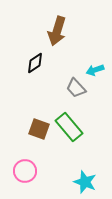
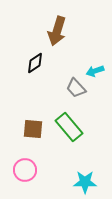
cyan arrow: moved 1 px down
brown square: moved 6 px left; rotated 15 degrees counterclockwise
pink circle: moved 1 px up
cyan star: rotated 20 degrees counterclockwise
